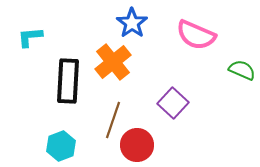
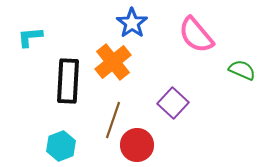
pink semicircle: rotated 27 degrees clockwise
